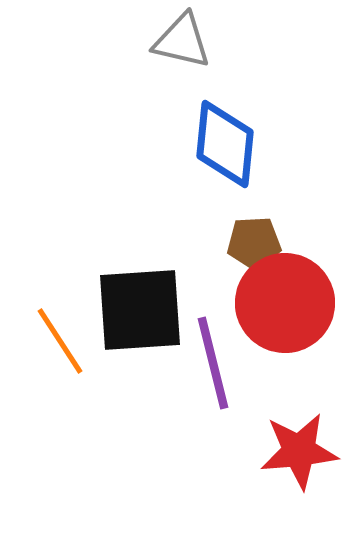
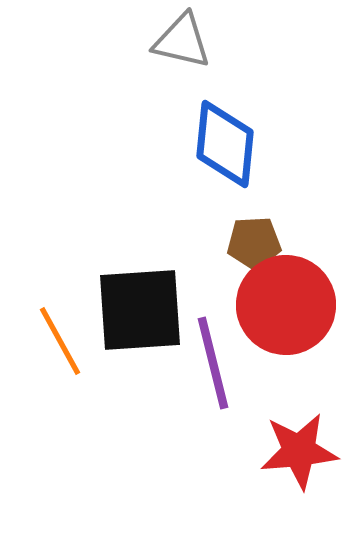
red circle: moved 1 px right, 2 px down
orange line: rotated 4 degrees clockwise
